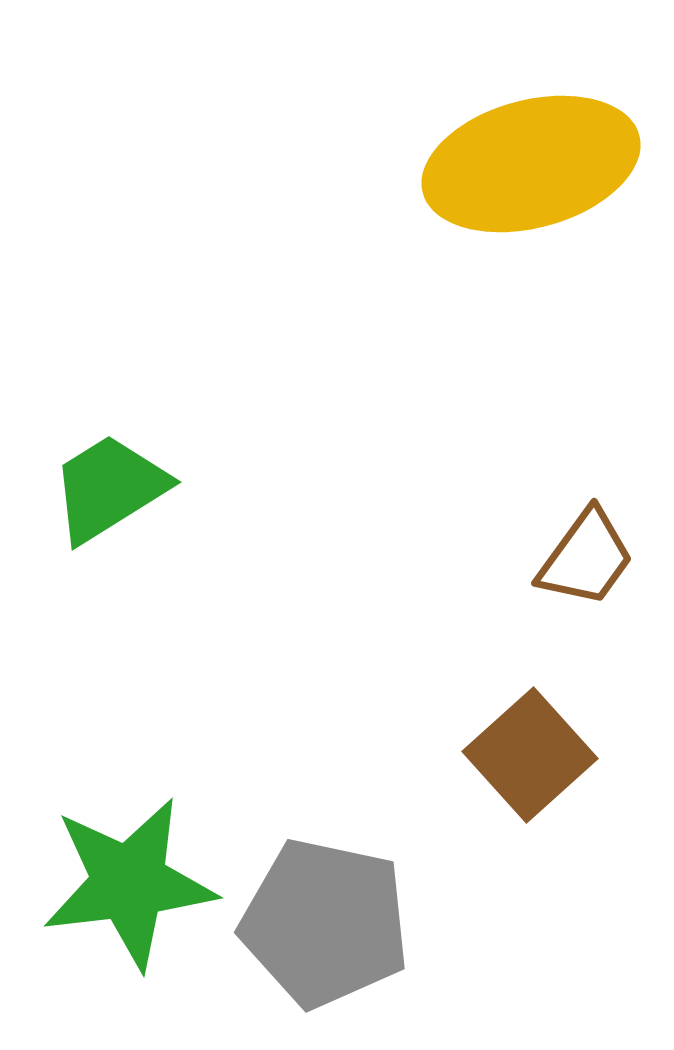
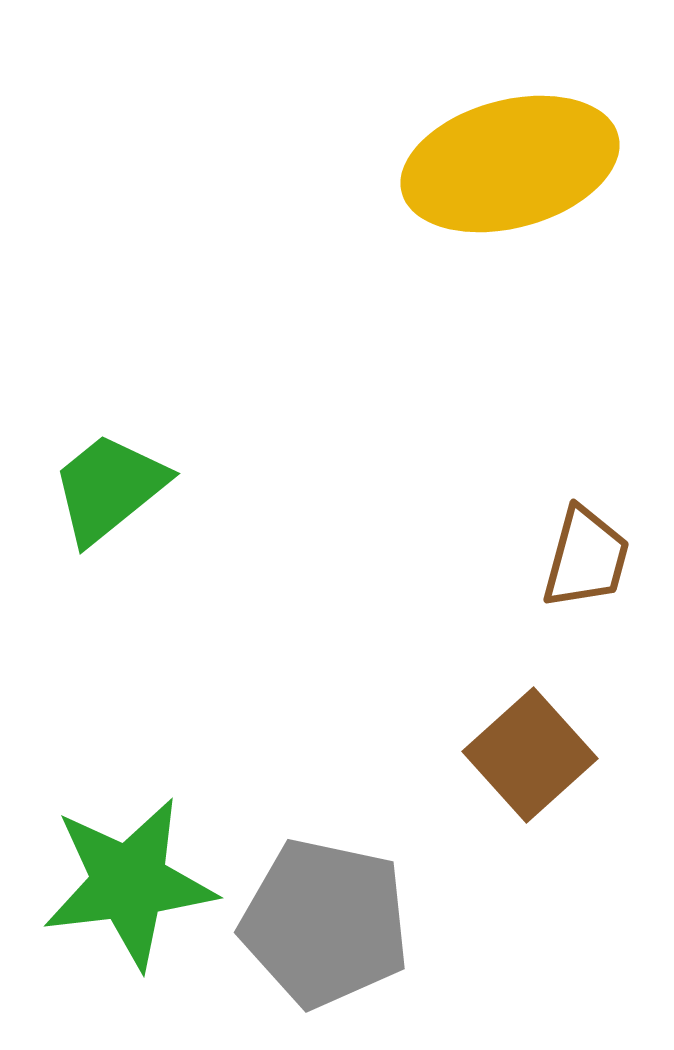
yellow ellipse: moved 21 px left
green trapezoid: rotated 7 degrees counterclockwise
brown trapezoid: rotated 21 degrees counterclockwise
